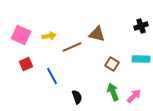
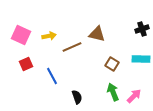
black cross: moved 1 px right, 3 px down
